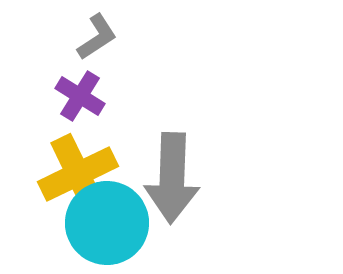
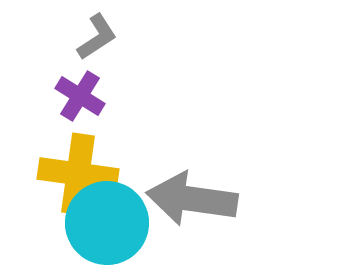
yellow cross: rotated 34 degrees clockwise
gray arrow: moved 20 px right, 21 px down; rotated 96 degrees clockwise
